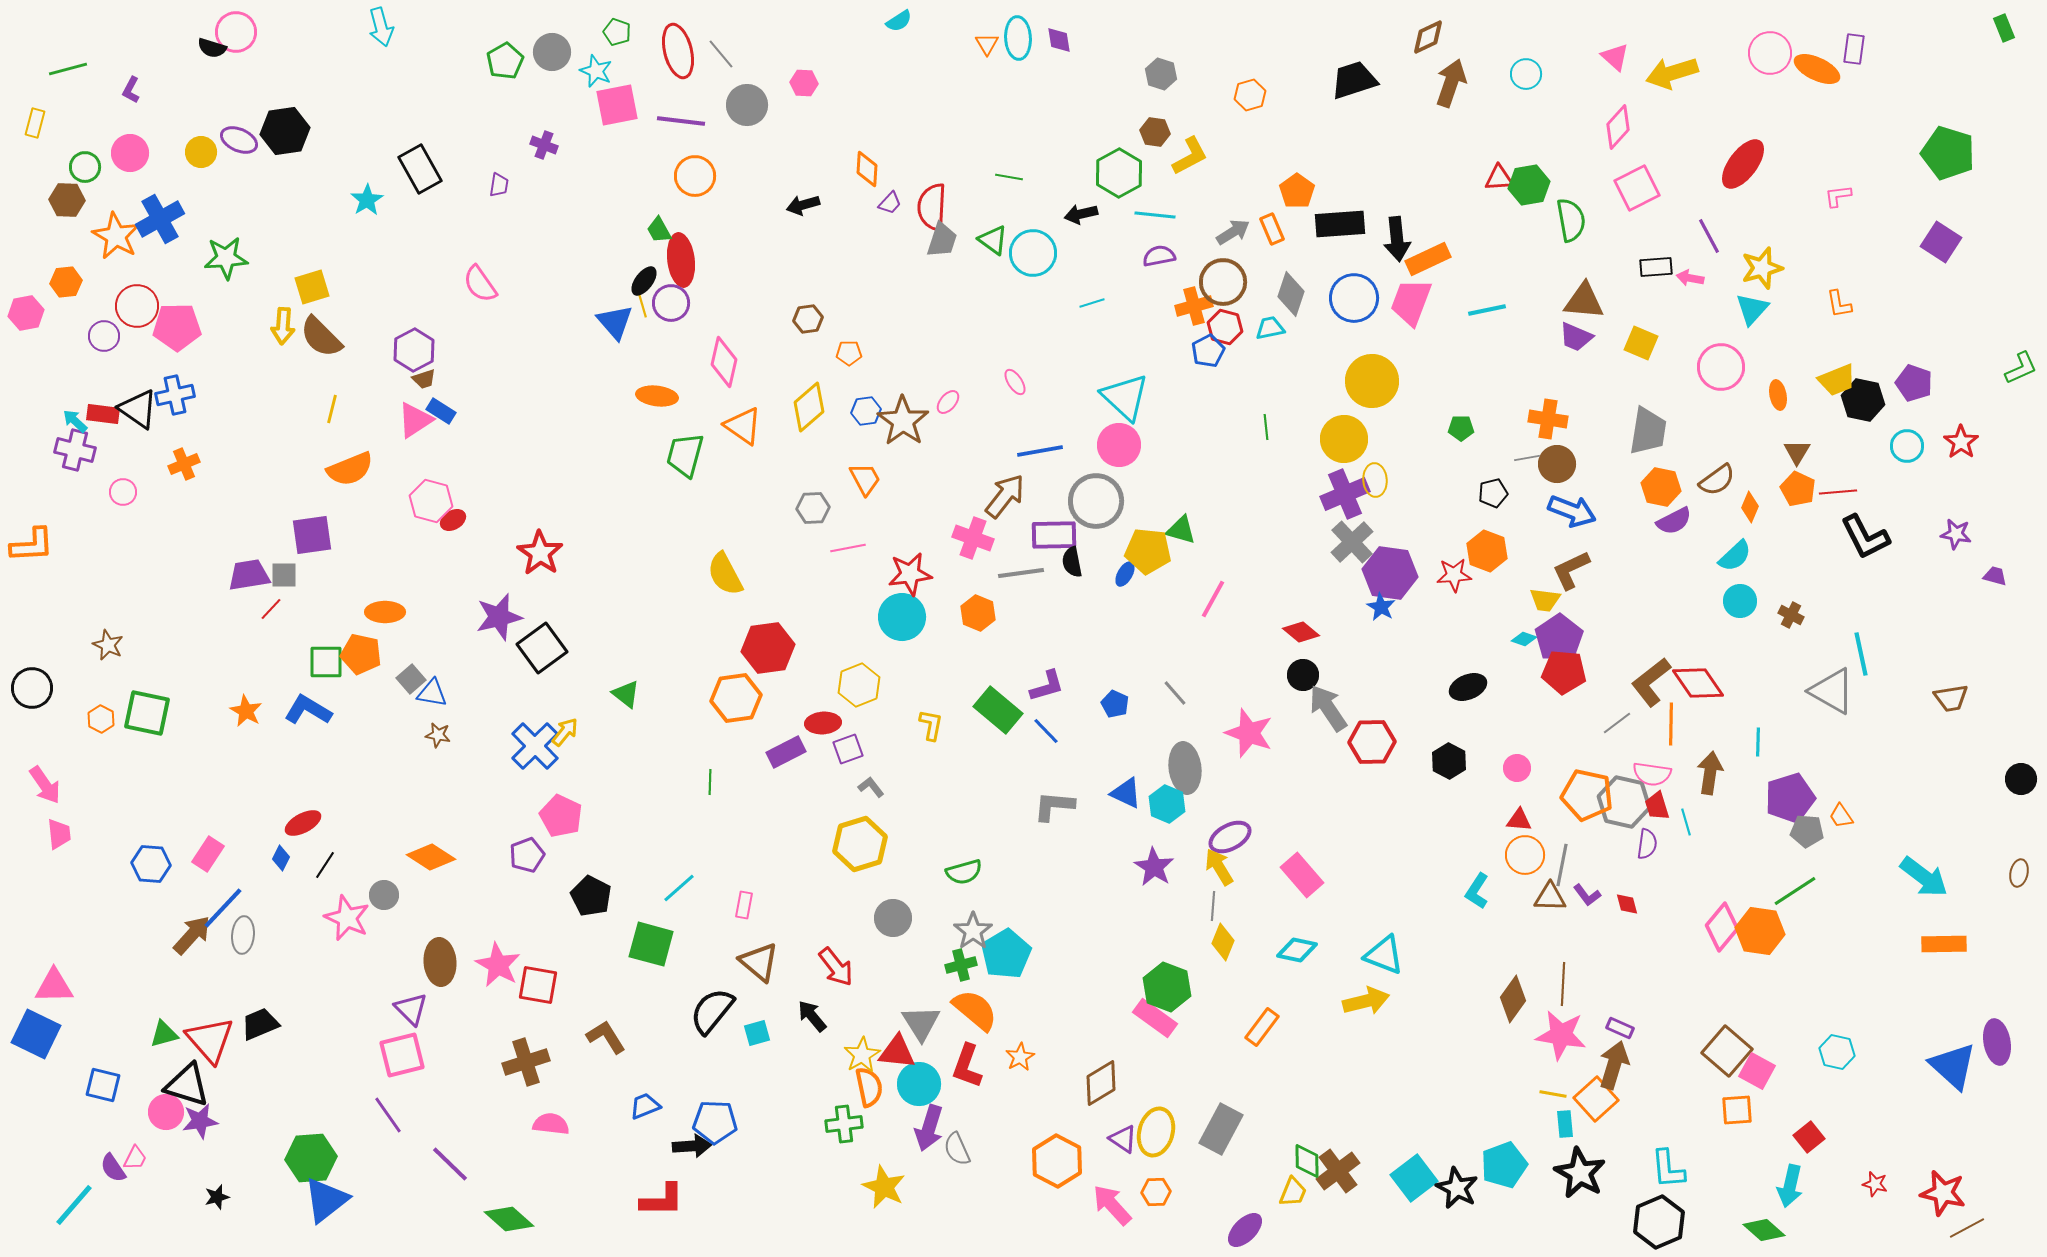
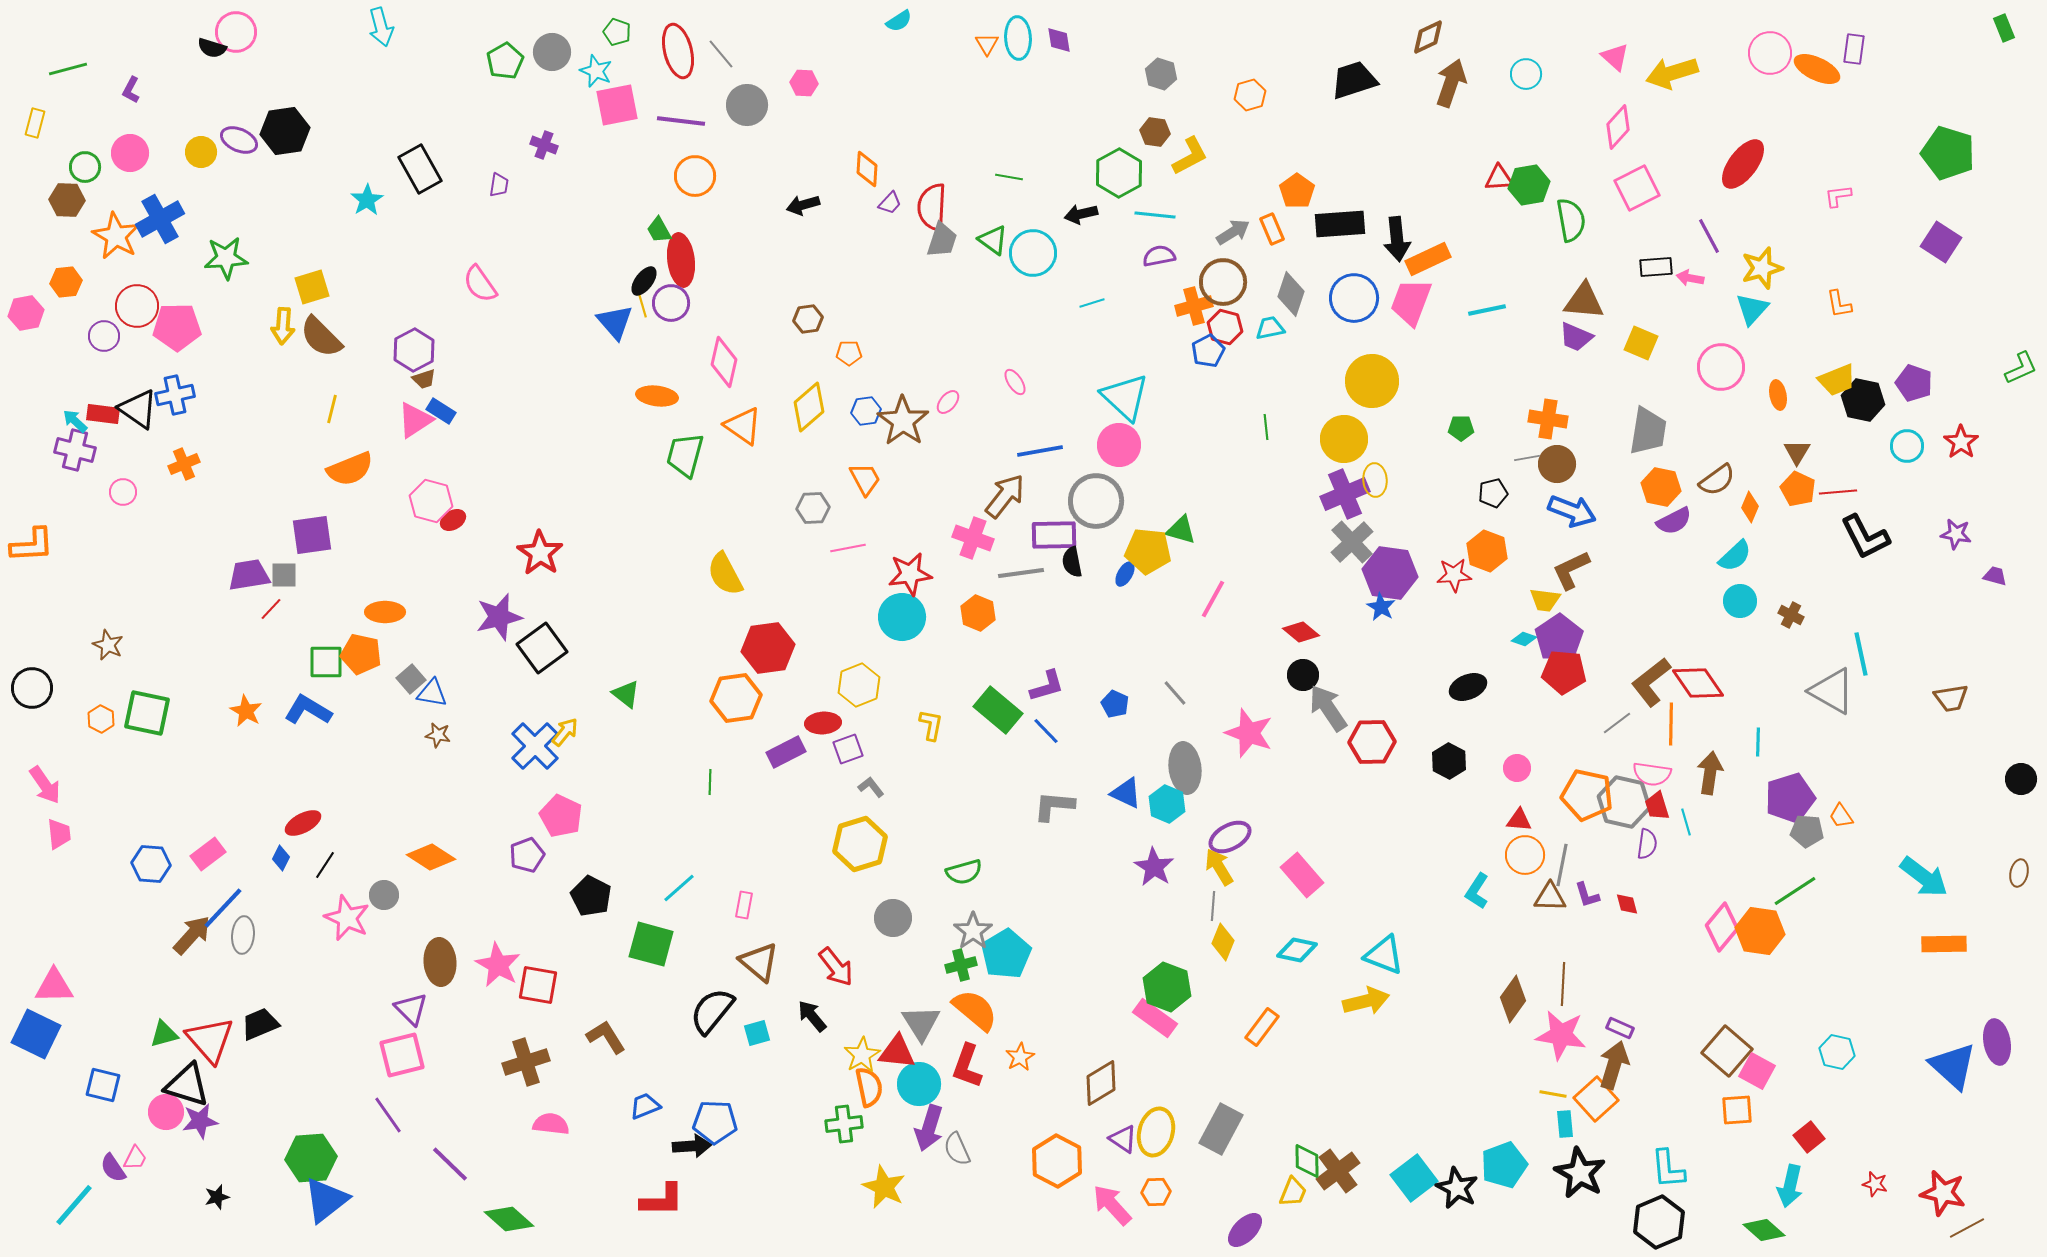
pink rectangle at (208, 854): rotated 20 degrees clockwise
purple L-shape at (1587, 895): rotated 20 degrees clockwise
